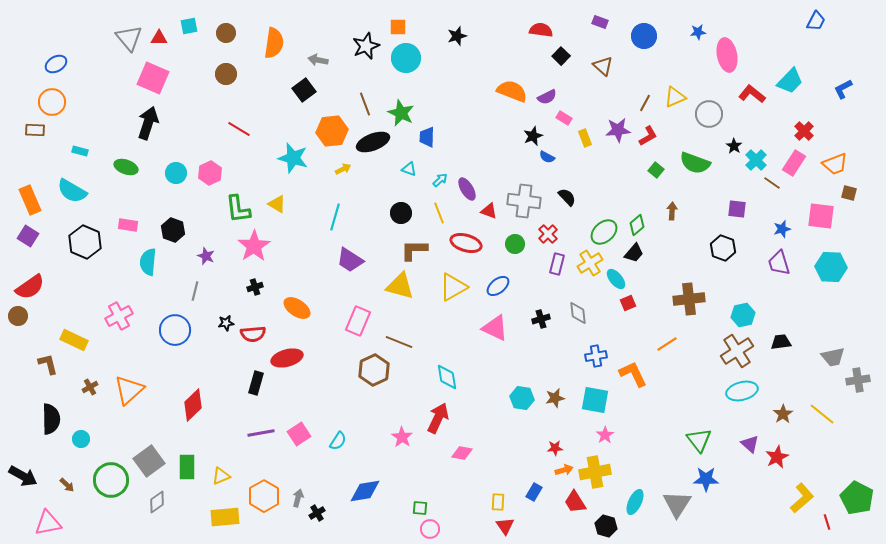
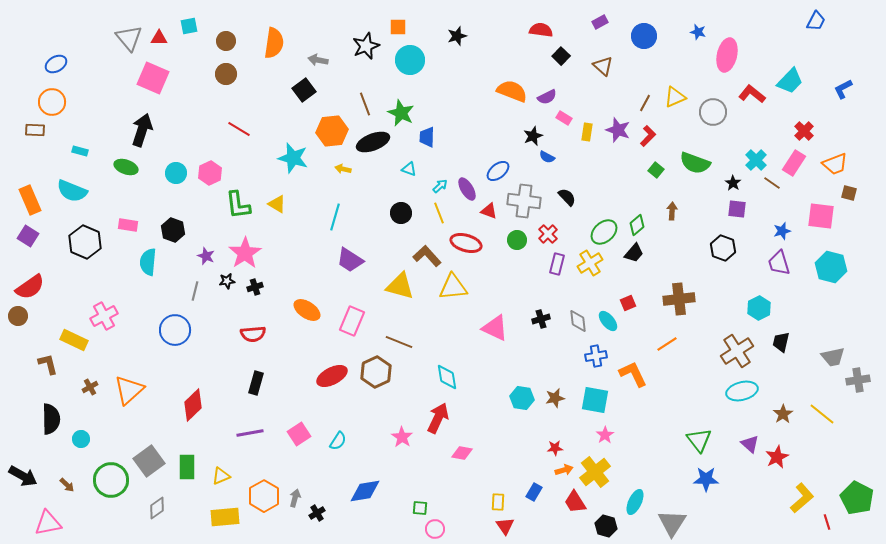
purple rectangle at (600, 22): rotated 49 degrees counterclockwise
blue star at (698, 32): rotated 21 degrees clockwise
brown circle at (226, 33): moved 8 px down
pink ellipse at (727, 55): rotated 24 degrees clockwise
cyan circle at (406, 58): moved 4 px right, 2 px down
gray circle at (709, 114): moved 4 px right, 2 px up
black arrow at (148, 123): moved 6 px left, 7 px down
purple star at (618, 130): rotated 25 degrees clockwise
red L-shape at (648, 136): rotated 15 degrees counterclockwise
yellow rectangle at (585, 138): moved 2 px right, 6 px up; rotated 30 degrees clockwise
black star at (734, 146): moved 1 px left, 37 px down
yellow arrow at (343, 169): rotated 140 degrees counterclockwise
cyan arrow at (440, 180): moved 6 px down
cyan semicircle at (72, 191): rotated 8 degrees counterclockwise
green L-shape at (238, 209): moved 4 px up
blue star at (782, 229): moved 2 px down
green circle at (515, 244): moved 2 px right, 4 px up
pink star at (254, 246): moved 9 px left, 7 px down
brown L-shape at (414, 250): moved 13 px right, 6 px down; rotated 48 degrees clockwise
cyan hexagon at (831, 267): rotated 12 degrees clockwise
cyan ellipse at (616, 279): moved 8 px left, 42 px down
blue ellipse at (498, 286): moved 115 px up
yellow triangle at (453, 287): rotated 24 degrees clockwise
brown cross at (689, 299): moved 10 px left
orange ellipse at (297, 308): moved 10 px right, 2 px down
gray diamond at (578, 313): moved 8 px down
cyan hexagon at (743, 315): moved 16 px right, 7 px up; rotated 15 degrees counterclockwise
pink cross at (119, 316): moved 15 px left
pink rectangle at (358, 321): moved 6 px left
black star at (226, 323): moved 1 px right, 42 px up
black trapezoid at (781, 342): rotated 70 degrees counterclockwise
red ellipse at (287, 358): moved 45 px right, 18 px down; rotated 12 degrees counterclockwise
brown hexagon at (374, 370): moved 2 px right, 2 px down
purple line at (261, 433): moved 11 px left
yellow cross at (595, 472): rotated 28 degrees counterclockwise
gray arrow at (298, 498): moved 3 px left
gray diamond at (157, 502): moved 6 px down
gray triangle at (677, 504): moved 5 px left, 19 px down
pink circle at (430, 529): moved 5 px right
